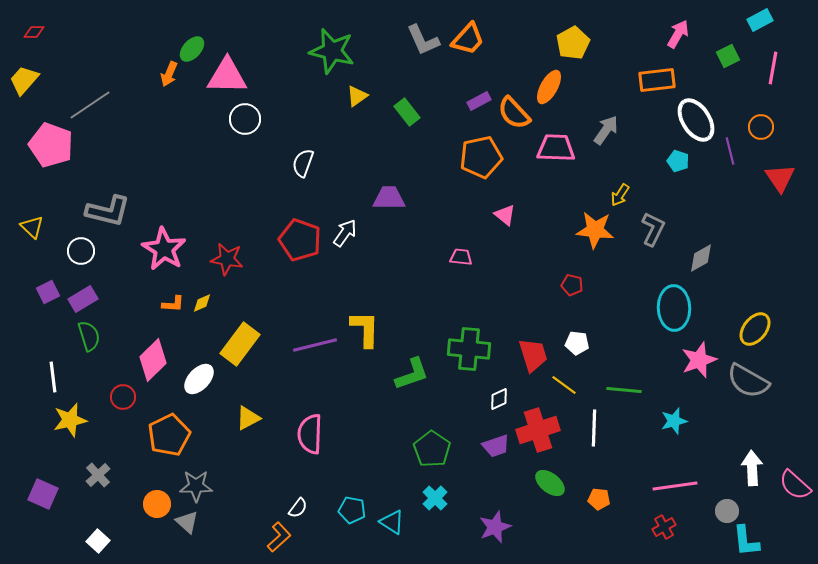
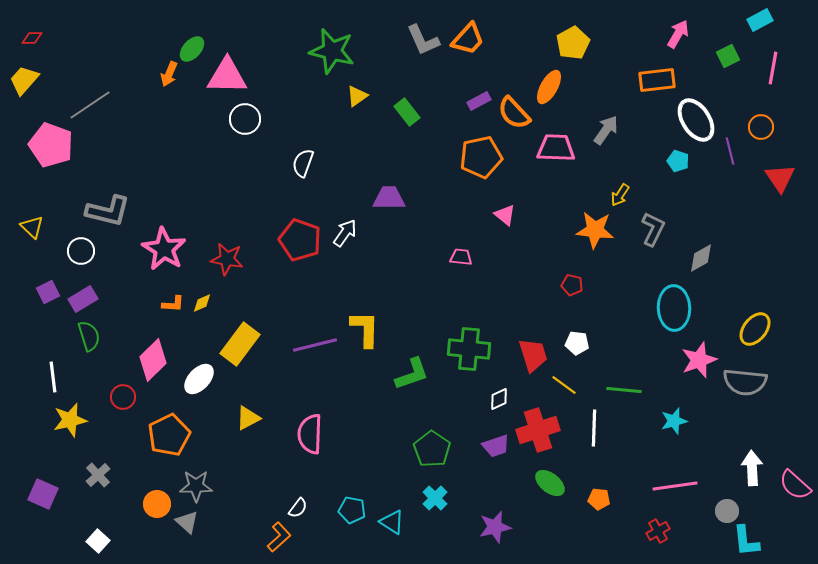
red diamond at (34, 32): moved 2 px left, 6 px down
gray semicircle at (748, 381): moved 3 px left, 1 px down; rotated 24 degrees counterclockwise
purple star at (495, 527): rotated 8 degrees clockwise
red cross at (664, 527): moved 6 px left, 4 px down
